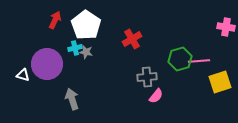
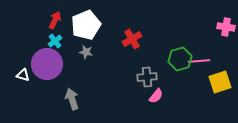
white pentagon: rotated 16 degrees clockwise
cyan cross: moved 20 px left, 7 px up; rotated 24 degrees counterclockwise
